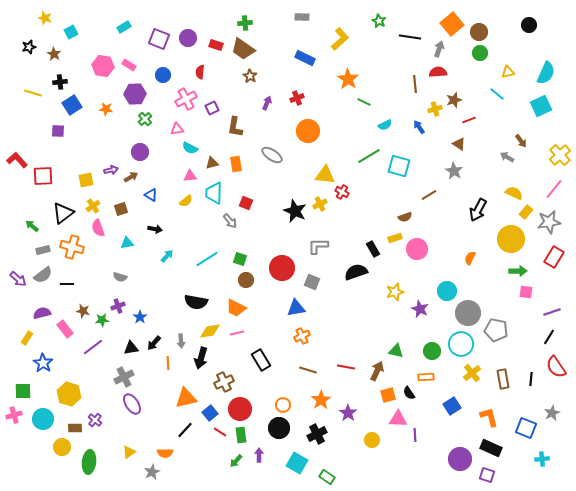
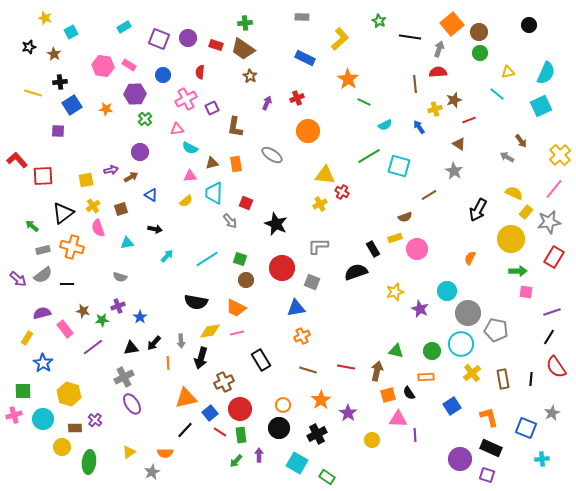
black star at (295, 211): moved 19 px left, 13 px down
brown arrow at (377, 371): rotated 12 degrees counterclockwise
